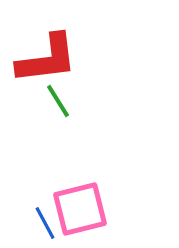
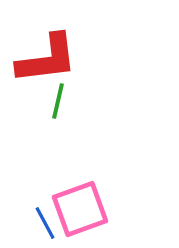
green line: rotated 45 degrees clockwise
pink square: rotated 6 degrees counterclockwise
